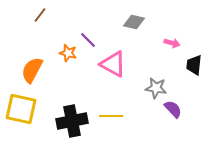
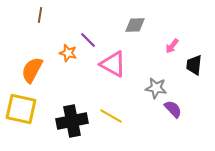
brown line: rotated 28 degrees counterclockwise
gray diamond: moved 1 px right, 3 px down; rotated 15 degrees counterclockwise
pink arrow: moved 3 px down; rotated 112 degrees clockwise
yellow line: rotated 30 degrees clockwise
